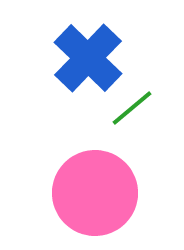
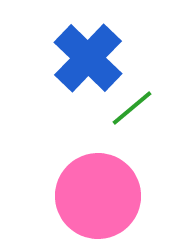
pink circle: moved 3 px right, 3 px down
